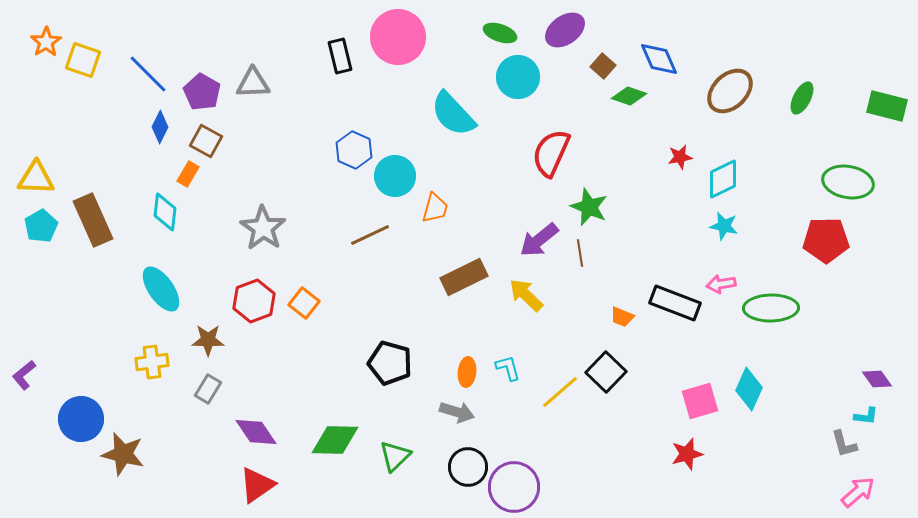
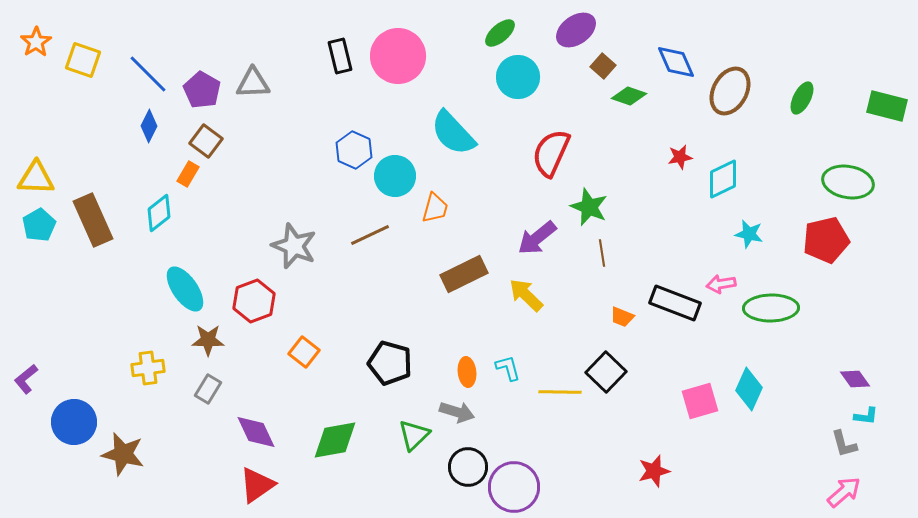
purple ellipse at (565, 30): moved 11 px right
green ellipse at (500, 33): rotated 60 degrees counterclockwise
pink circle at (398, 37): moved 19 px down
orange star at (46, 42): moved 10 px left
blue diamond at (659, 59): moved 17 px right, 3 px down
brown ellipse at (730, 91): rotated 18 degrees counterclockwise
purple pentagon at (202, 92): moved 2 px up
cyan semicircle at (453, 114): moved 19 px down
blue diamond at (160, 127): moved 11 px left, 1 px up
brown square at (206, 141): rotated 8 degrees clockwise
cyan diamond at (165, 212): moved 6 px left, 1 px down; rotated 45 degrees clockwise
cyan pentagon at (41, 226): moved 2 px left, 1 px up
cyan star at (724, 226): moved 25 px right, 8 px down
gray star at (263, 228): moved 31 px right, 18 px down; rotated 12 degrees counterclockwise
purple arrow at (539, 240): moved 2 px left, 2 px up
red pentagon at (826, 240): rotated 12 degrees counterclockwise
brown line at (580, 253): moved 22 px right
brown rectangle at (464, 277): moved 3 px up
cyan ellipse at (161, 289): moved 24 px right
orange square at (304, 303): moved 49 px down
yellow cross at (152, 362): moved 4 px left, 6 px down
orange ellipse at (467, 372): rotated 12 degrees counterclockwise
purple L-shape at (24, 375): moved 2 px right, 4 px down
purple diamond at (877, 379): moved 22 px left
yellow line at (560, 392): rotated 42 degrees clockwise
blue circle at (81, 419): moved 7 px left, 3 px down
purple diamond at (256, 432): rotated 9 degrees clockwise
green diamond at (335, 440): rotated 12 degrees counterclockwise
red star at (687, 454): moved 33 px left, 17 px down
green triangle at (395, 456): moved 19 px right, 21 px up
pink arrow at (858, 492): moved 14 px left
